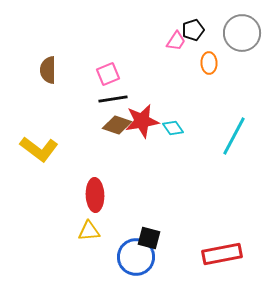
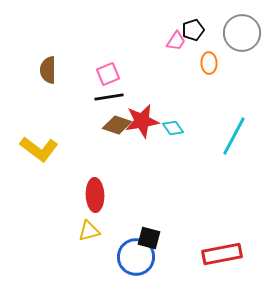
black line: moved 4 px left, 2 px up
yellow triangle: rotated 10 degrees counterclockwise
